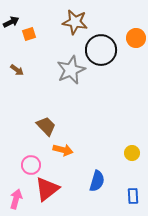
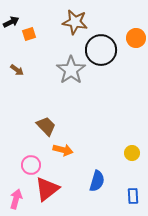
gray star: rotated 12 degrees counterclockwise
